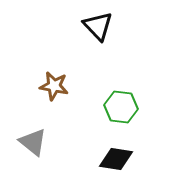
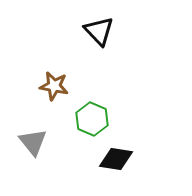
black triangle: moved 1 px right, 5 px down
green hexagon: moved 29 px left, 12 px down; rotated 16 degrees clockwise
gray triangle: rotated 12 degrees clockwise
